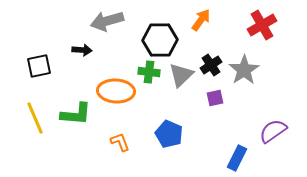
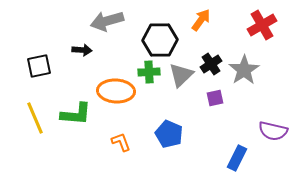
black cross: moved 1 px up
green cross: rotated 10 degrees counterclockwise
purple semicircle: rotated 132 degrees counterclockwise
orange L-shape: moved 1 px right
